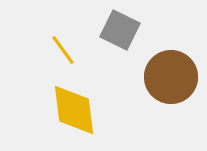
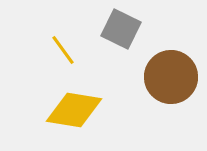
gray square: moved 1 px right, 1 px up
yellow diamond: rotated 74 degrees counterclockwise
